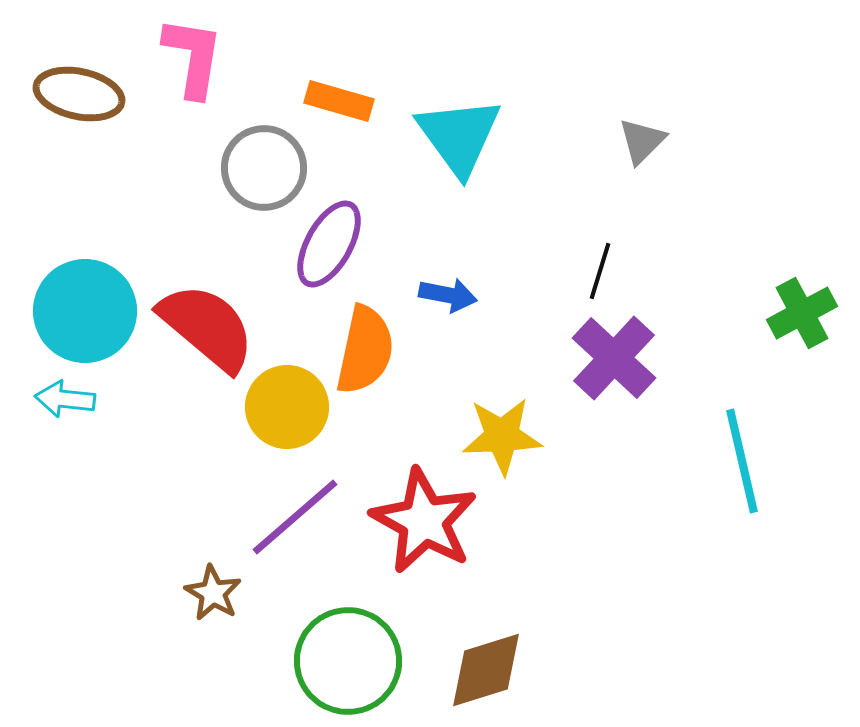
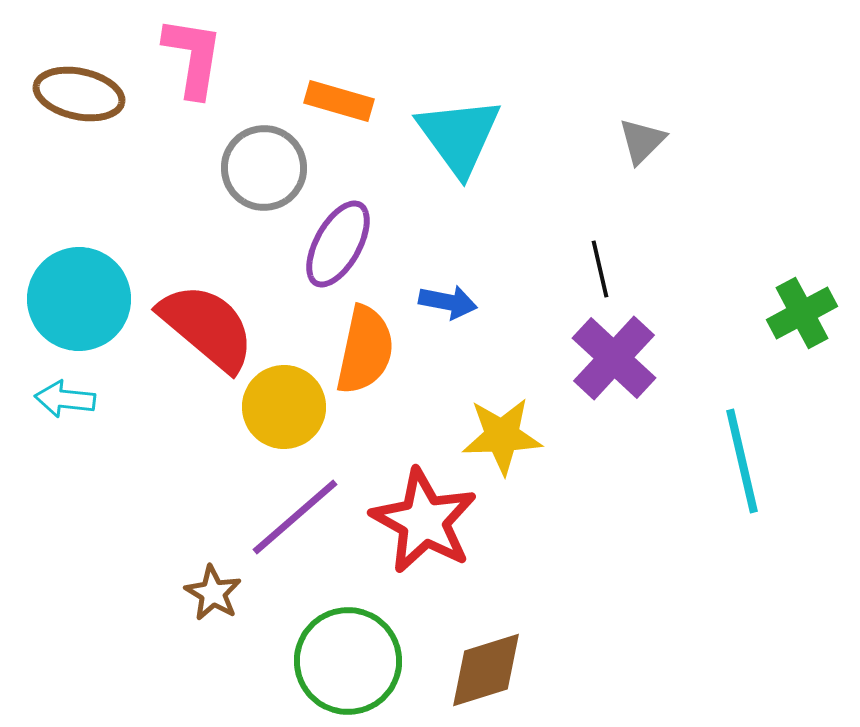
purple ellipse: moved 9 px right
black line: moved 2 px up; rotated 30 degrees counterclockwise
blue arrow: moved 7 px down
cyan circle: moved 6 px left, 12 px up
yellow circle: moved 3 px left
